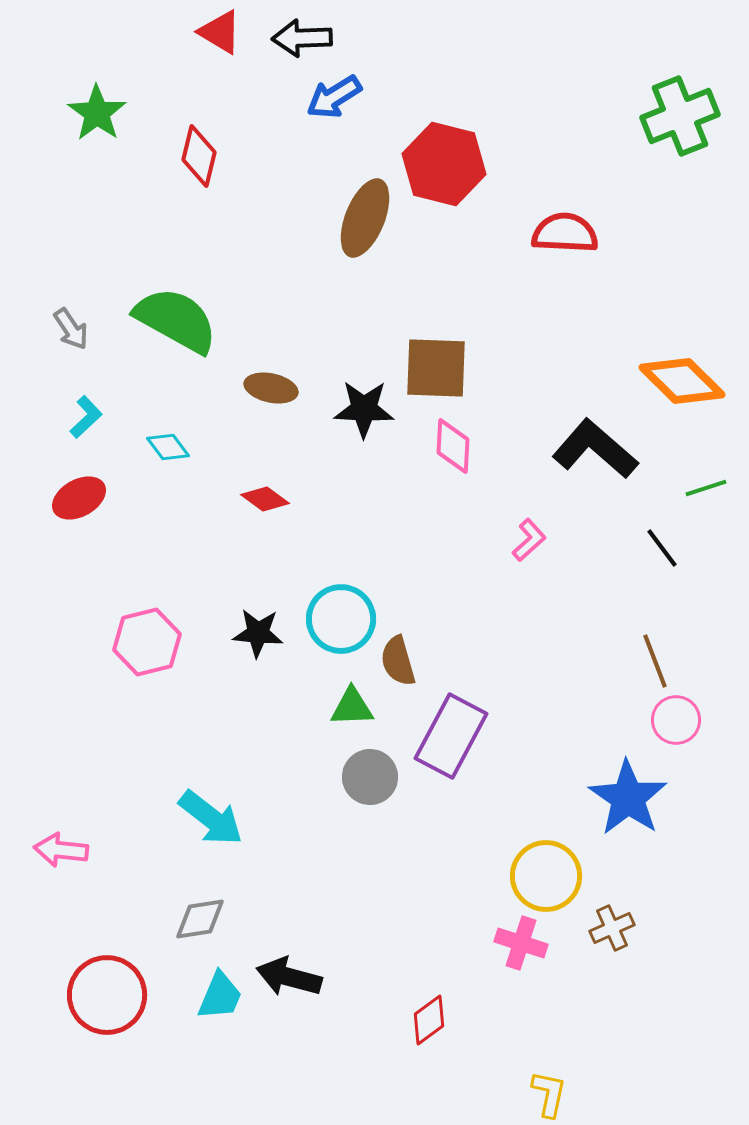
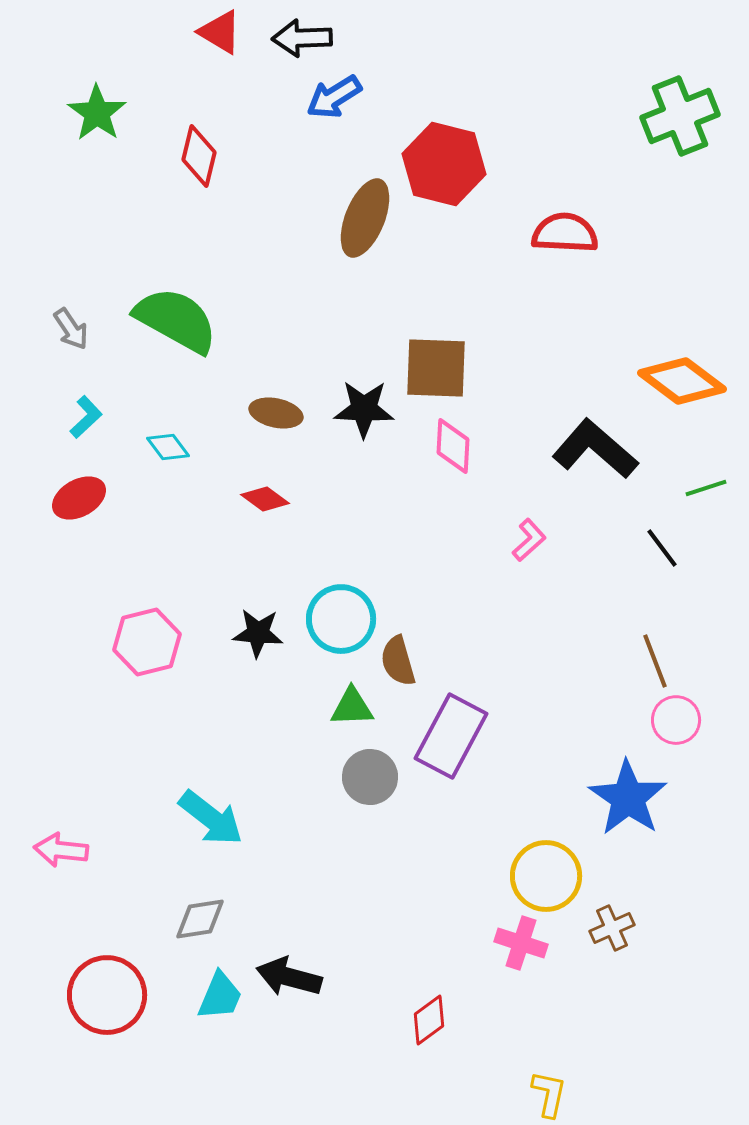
orange diamond at (682, 381): rotated 8 degrees counterclockwise
brown ellipse at (271, 388): moved 5 px right, 25 px down
